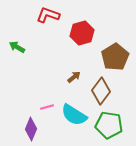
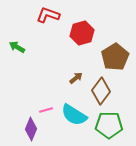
brown arrow: moved 2 px right, 1 px down
pink line: moved 1 px left, 3 px down
green pentagon: rotated 8 degrees counterclockwise
